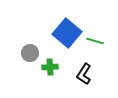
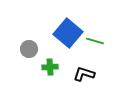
blue square: moved 1 px right
gray circle: moved 1 px left, 4 px up
black L-shape: rotated 75 degrees clockwise
